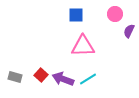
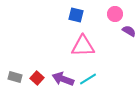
blue square: rotated 14 degrees clockwise
purple semicircle: rotated 96 degrees clockwise
red square: moved 4 px left, 3 px down
